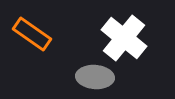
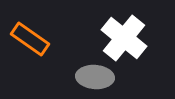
orange rectangle: moved 2 px left, 5 px down
